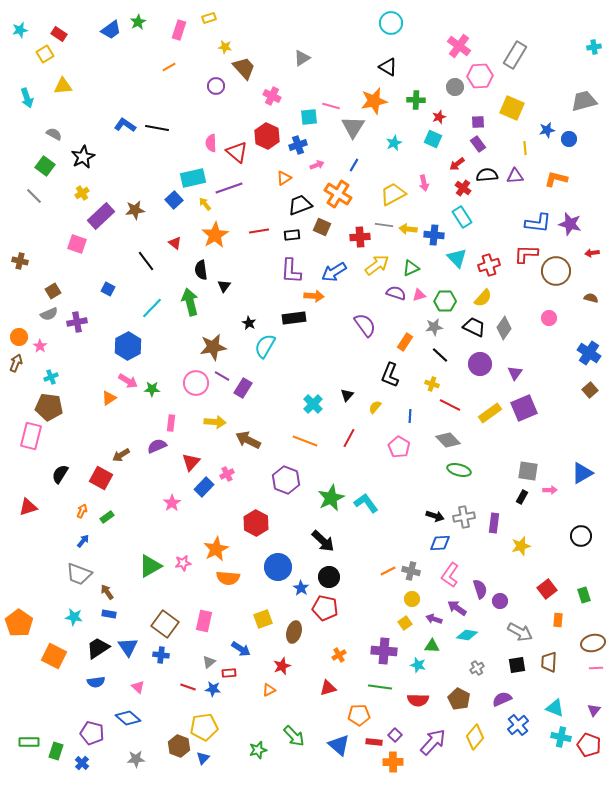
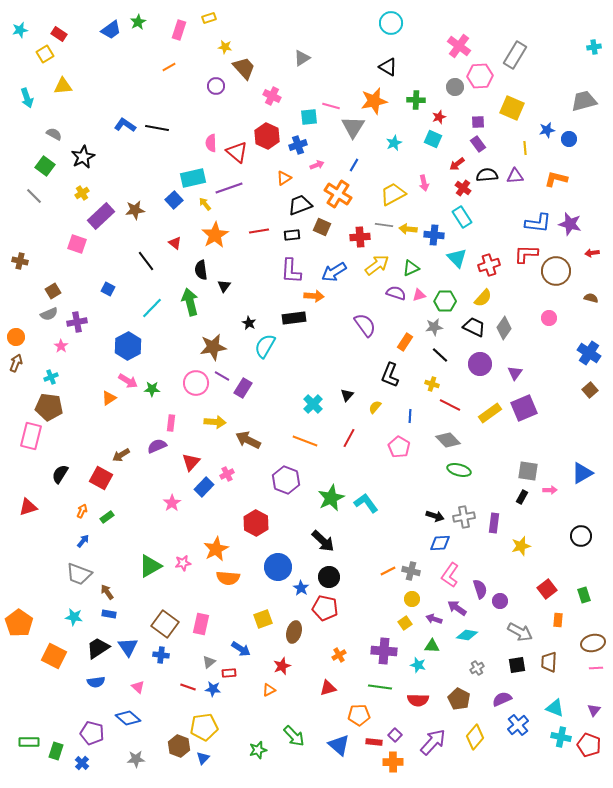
orange circle at (19, 337): moved 3 px left
pink star at (40, 346): moved 21 px right
pink rectangle at (204, 621): moved 3 px left, 3 px down
